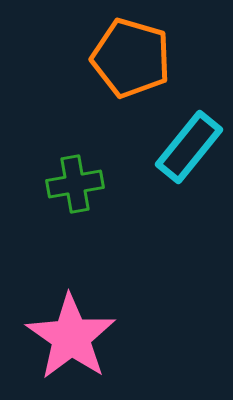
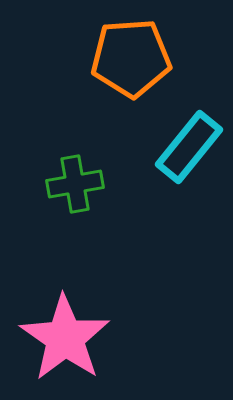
orange pentagon: rotated 20 degrees counterclockwise
pink star: moved 6 px left, 1 px down
